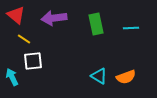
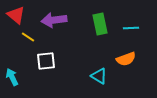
purple arrow: moved 2 px down
green rectangle: moved 4 px right
yellow line: moved 4 px right, 2 px up
white square: moved 13 px right
orange semicircle: moved 18 px up
